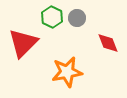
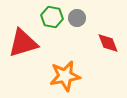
green hexagon: rotated 15 degrees counterclockwise
red triangle: rotated 28 degrees clockwise
orange star: moved 2 px left, 4 px down
